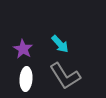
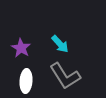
purple star: moved 2 px left, 1 px up
white ellipse: moved 2 px down
